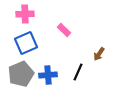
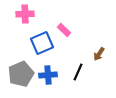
blue square: moved 16 px right
